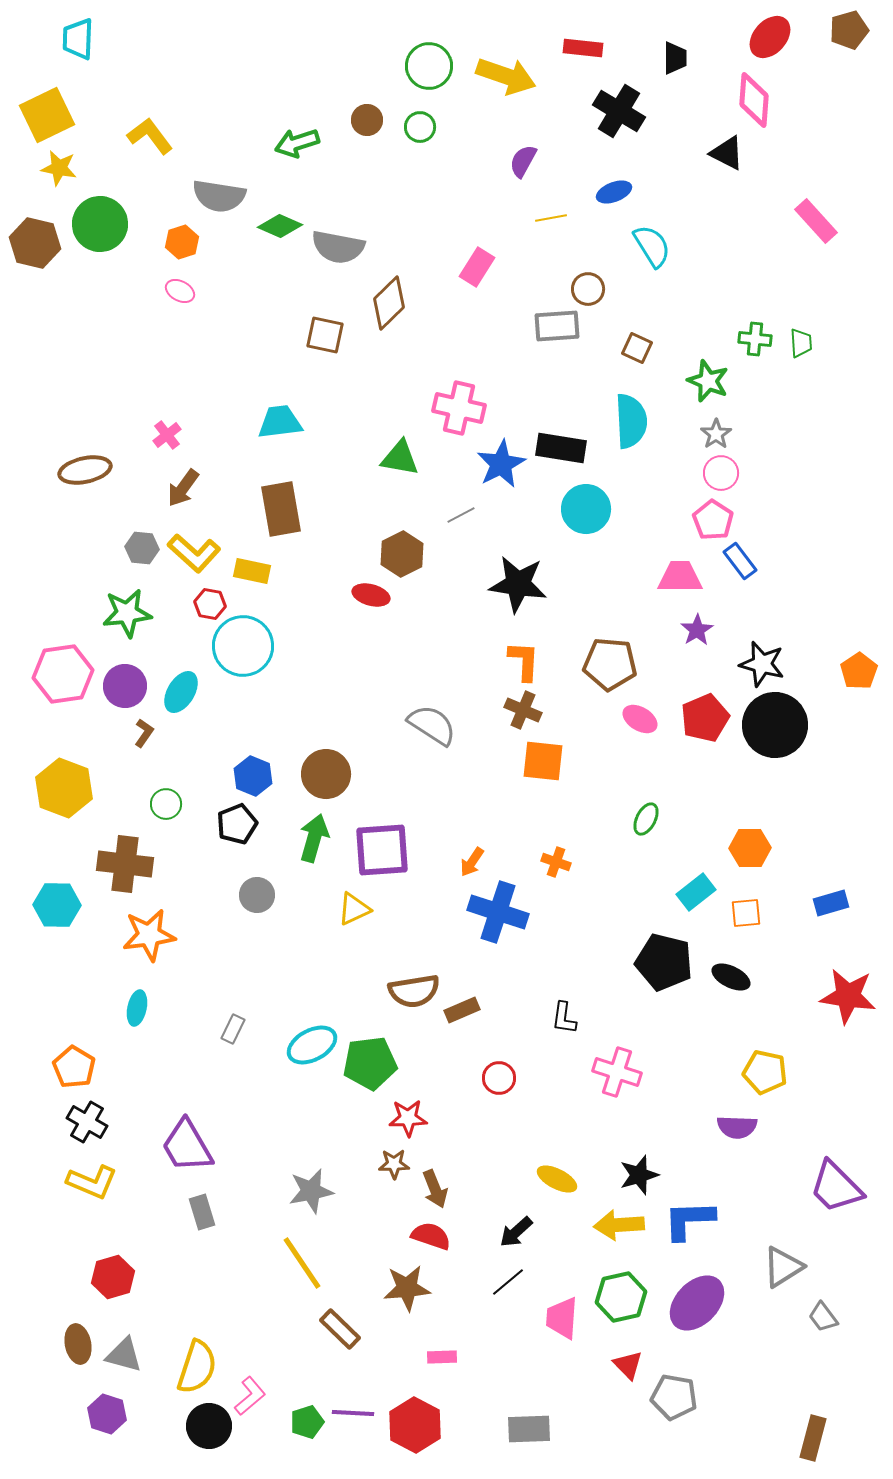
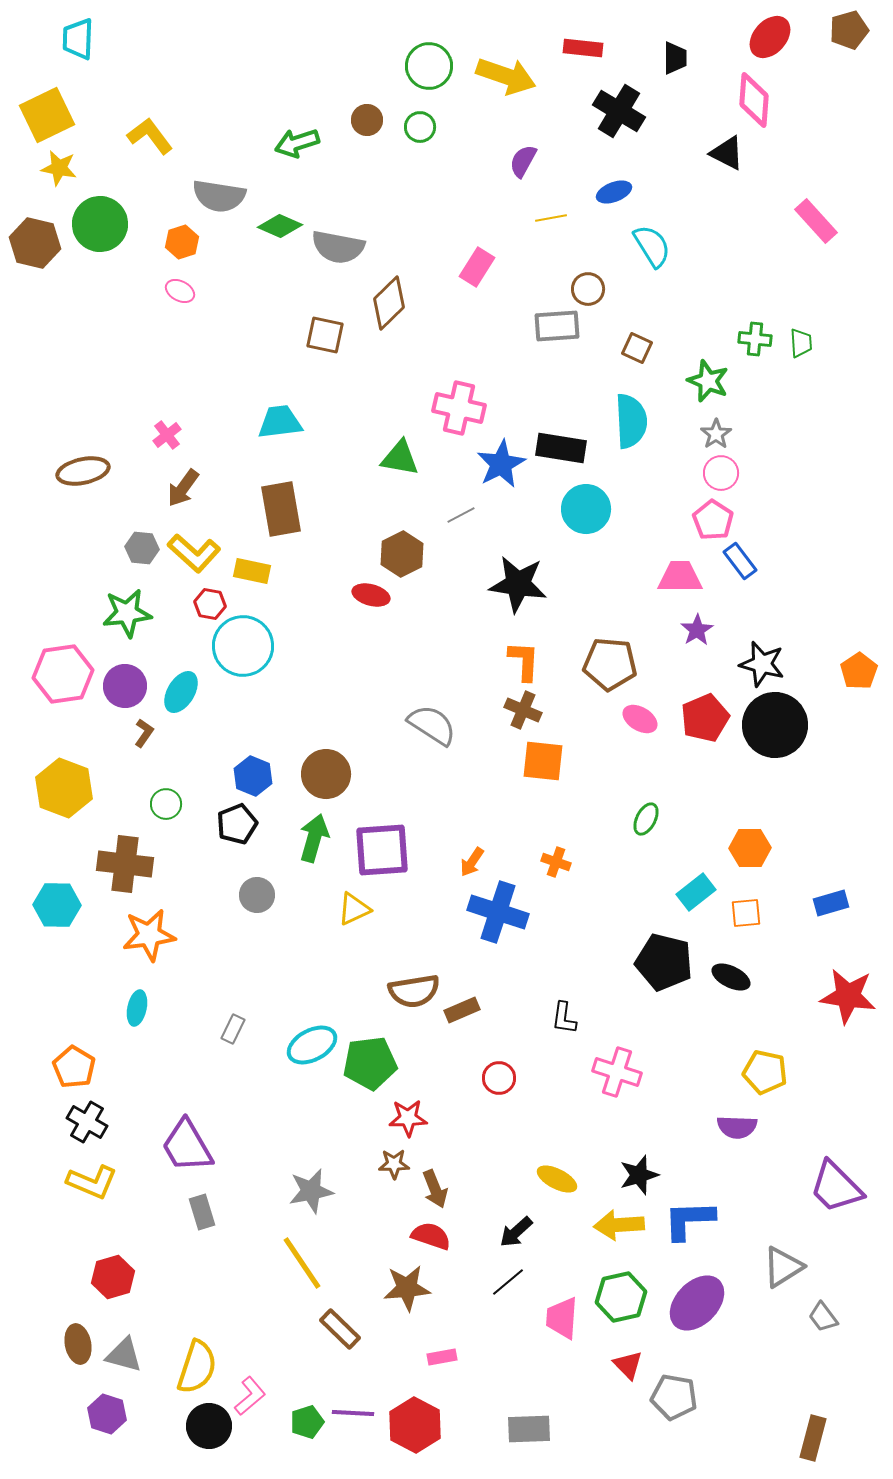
brown ellipse at (85, 470): moved 2 px left, 1 px down
pink rectangle at (442, 1357): rotated 8 degrees counterclockwise
